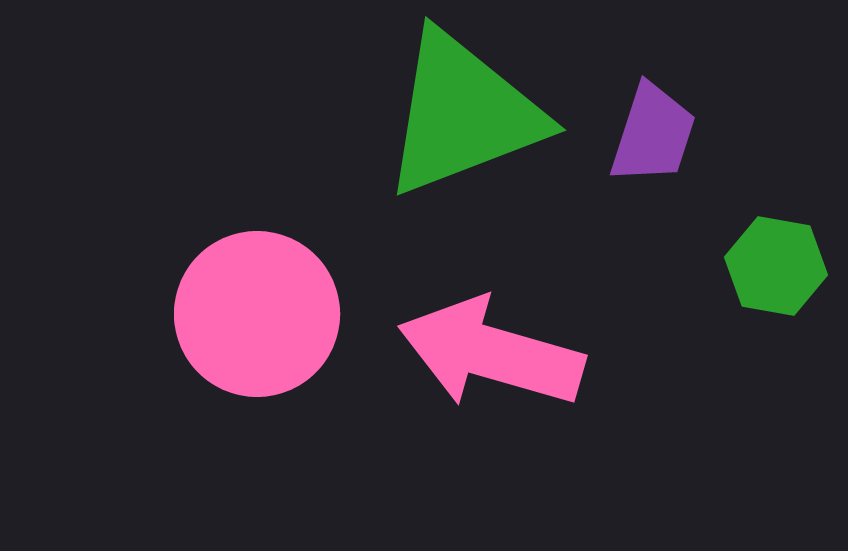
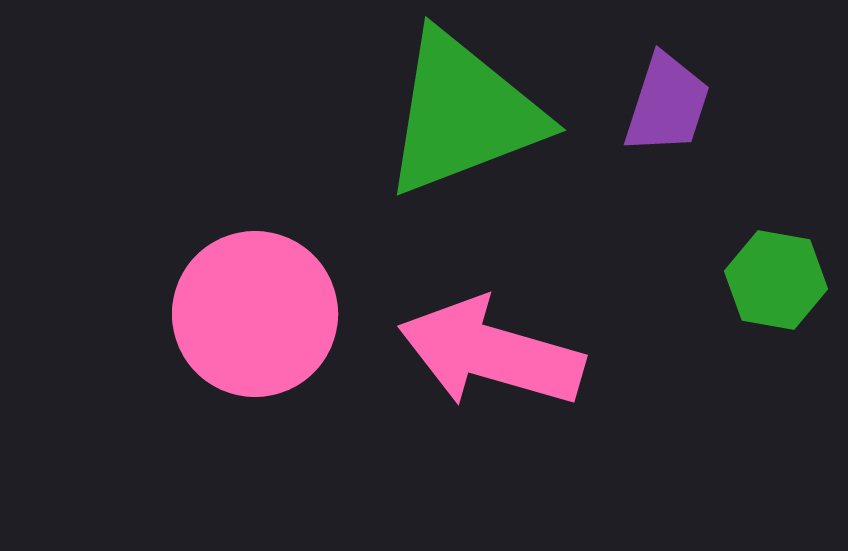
purple trapezoid: moved 14 px right, 30 px up
green hexagon: moved 14 px down
pink circle: moved 2 px left
